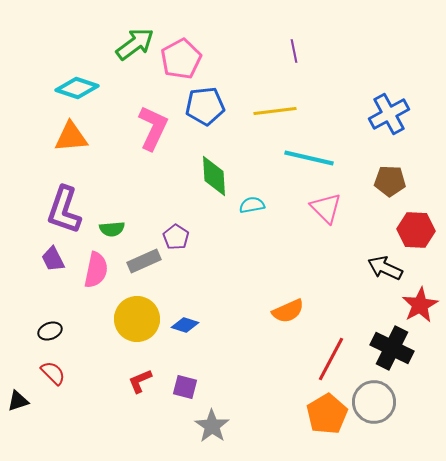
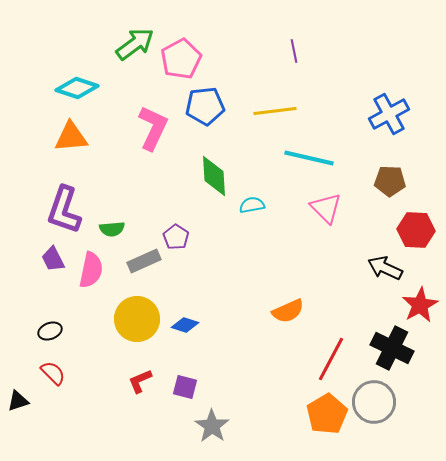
pink semicircle: moved 5 px left
